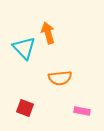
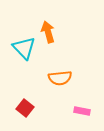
orange arrow: moved 1 px up
red square: rotated 18 degrees clockwise
